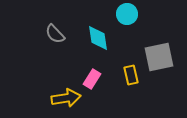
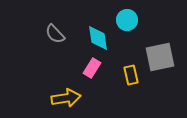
cyan circle: moved 6 px down
gray square: moved 1 px right
pink rectangle: moved 11 px up
